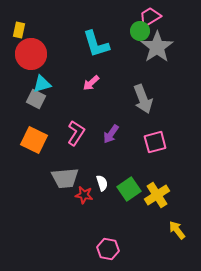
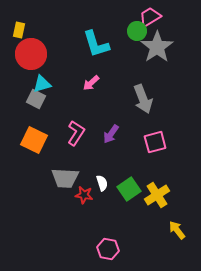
green circle: moved 3 px left
gray trapezoid: rotated 8 degrees clockwise
